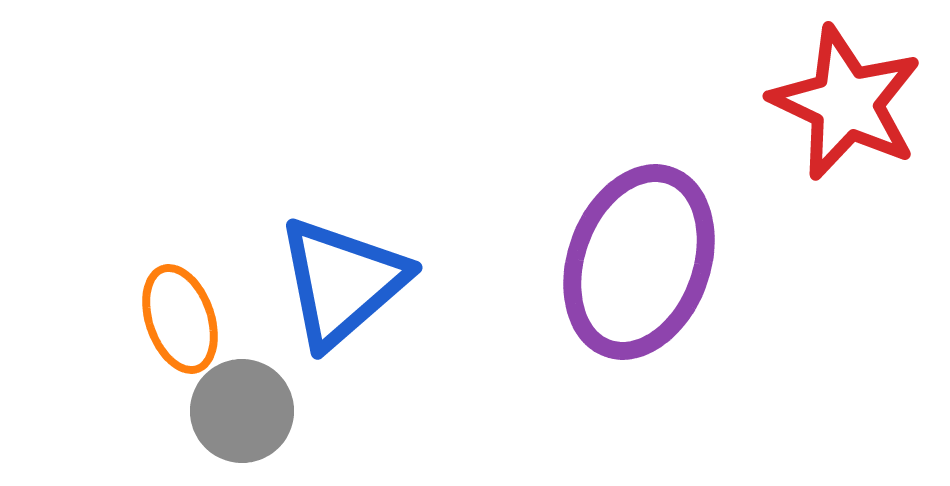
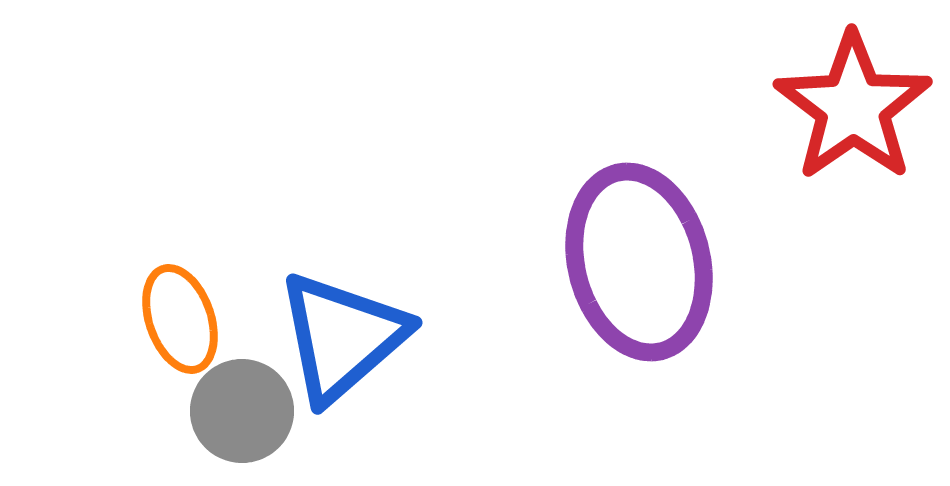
red star: moved 7 px right, 4 px down; rotated 12 degrees clockwise
purple ellipse: rotated 34 degrees counterclockwise
blue triangle: moved 55 px down
